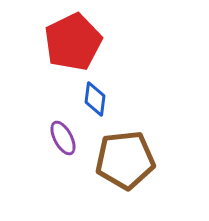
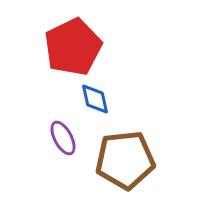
red pentagon: moved 5 px down
blue diamond: rotated 20 degrees counterclockwise
